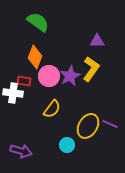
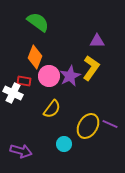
yellow L-shape: moved 1 px up
white cross: rotated 18 degrees clockwise
cyan circle: moved 3 px left, 1 px up
